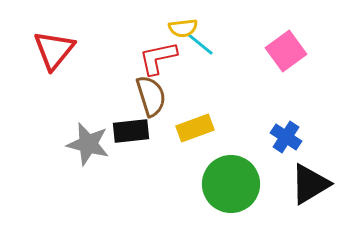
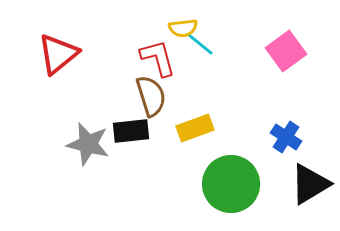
red triangle: moved 4 px right, 4 px down; rotated 12 degrees clockwise
red L-shape: rotated 87 degrees clockwise
